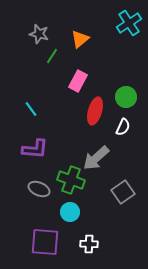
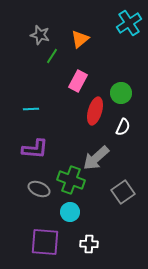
gray star: moved 1 px right, 1 px down
green circle: moved 5 px left, 4 px up
cyan line: rotated 56 degrees counterclockwise
